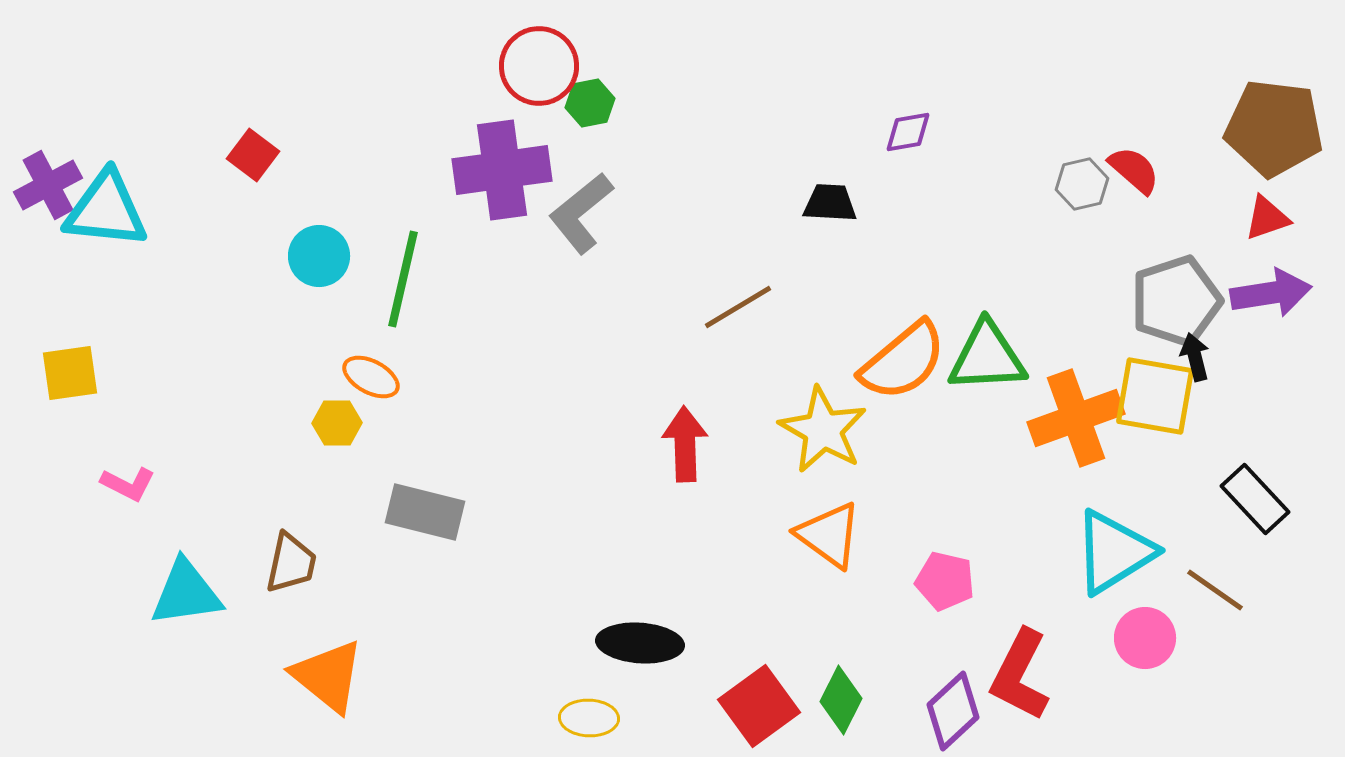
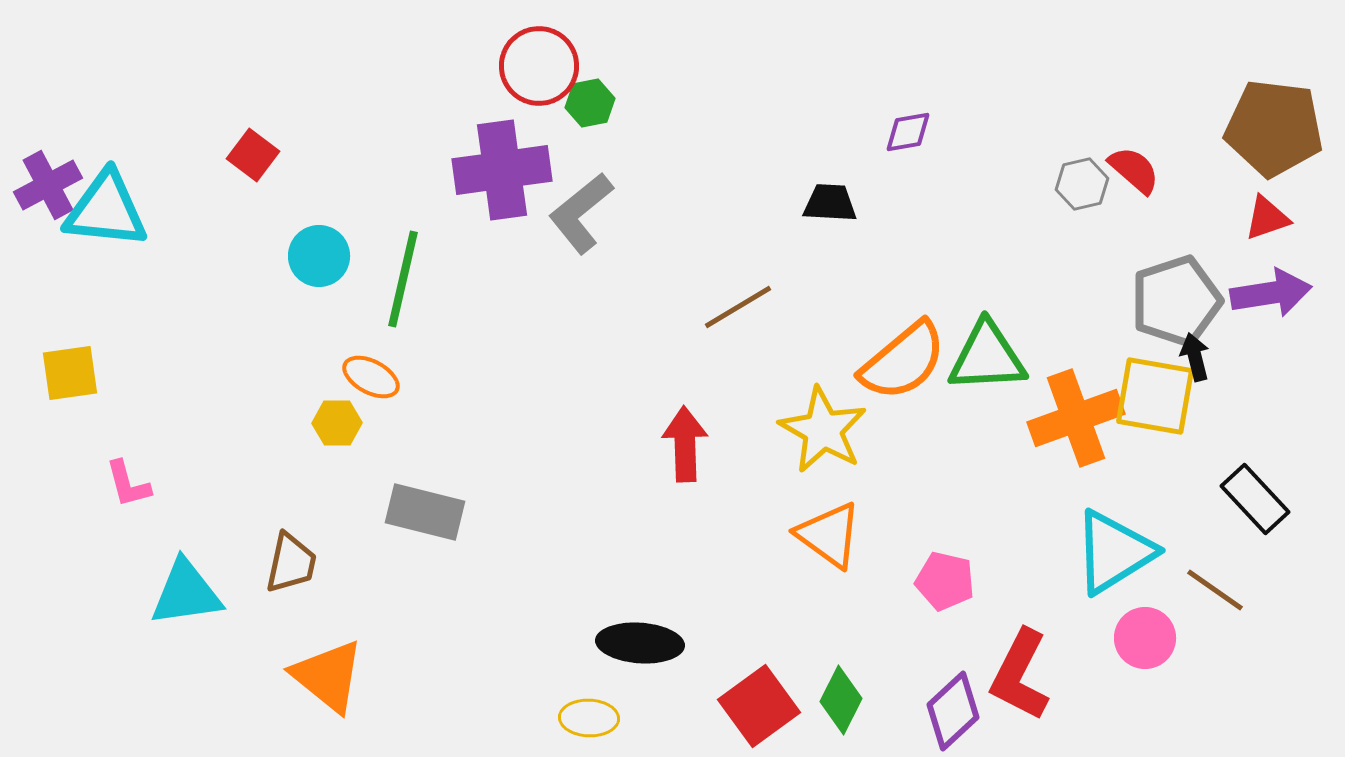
pink L-shape at (128, 484): rotated 48 degrees clockwise
